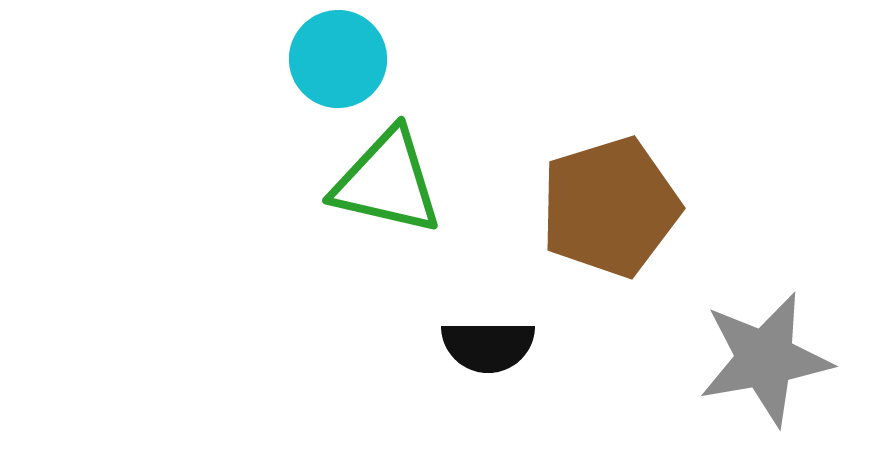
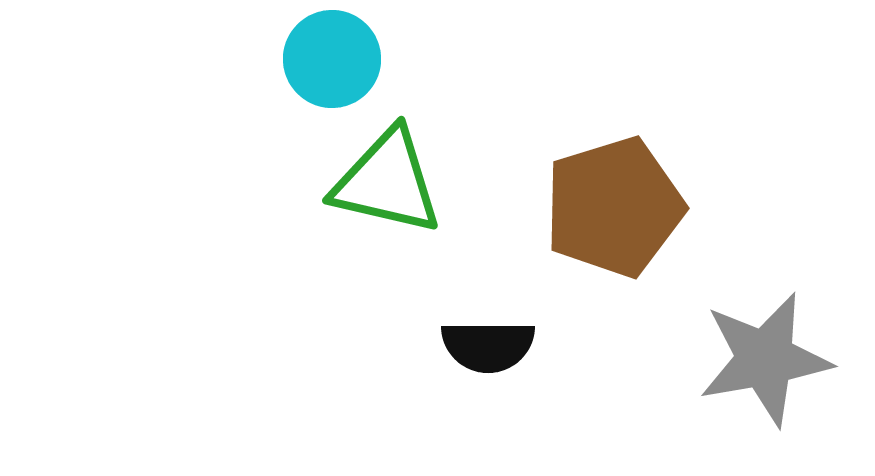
cyan circle: moved 6 px left
brown pentagon: moved 4 px right
